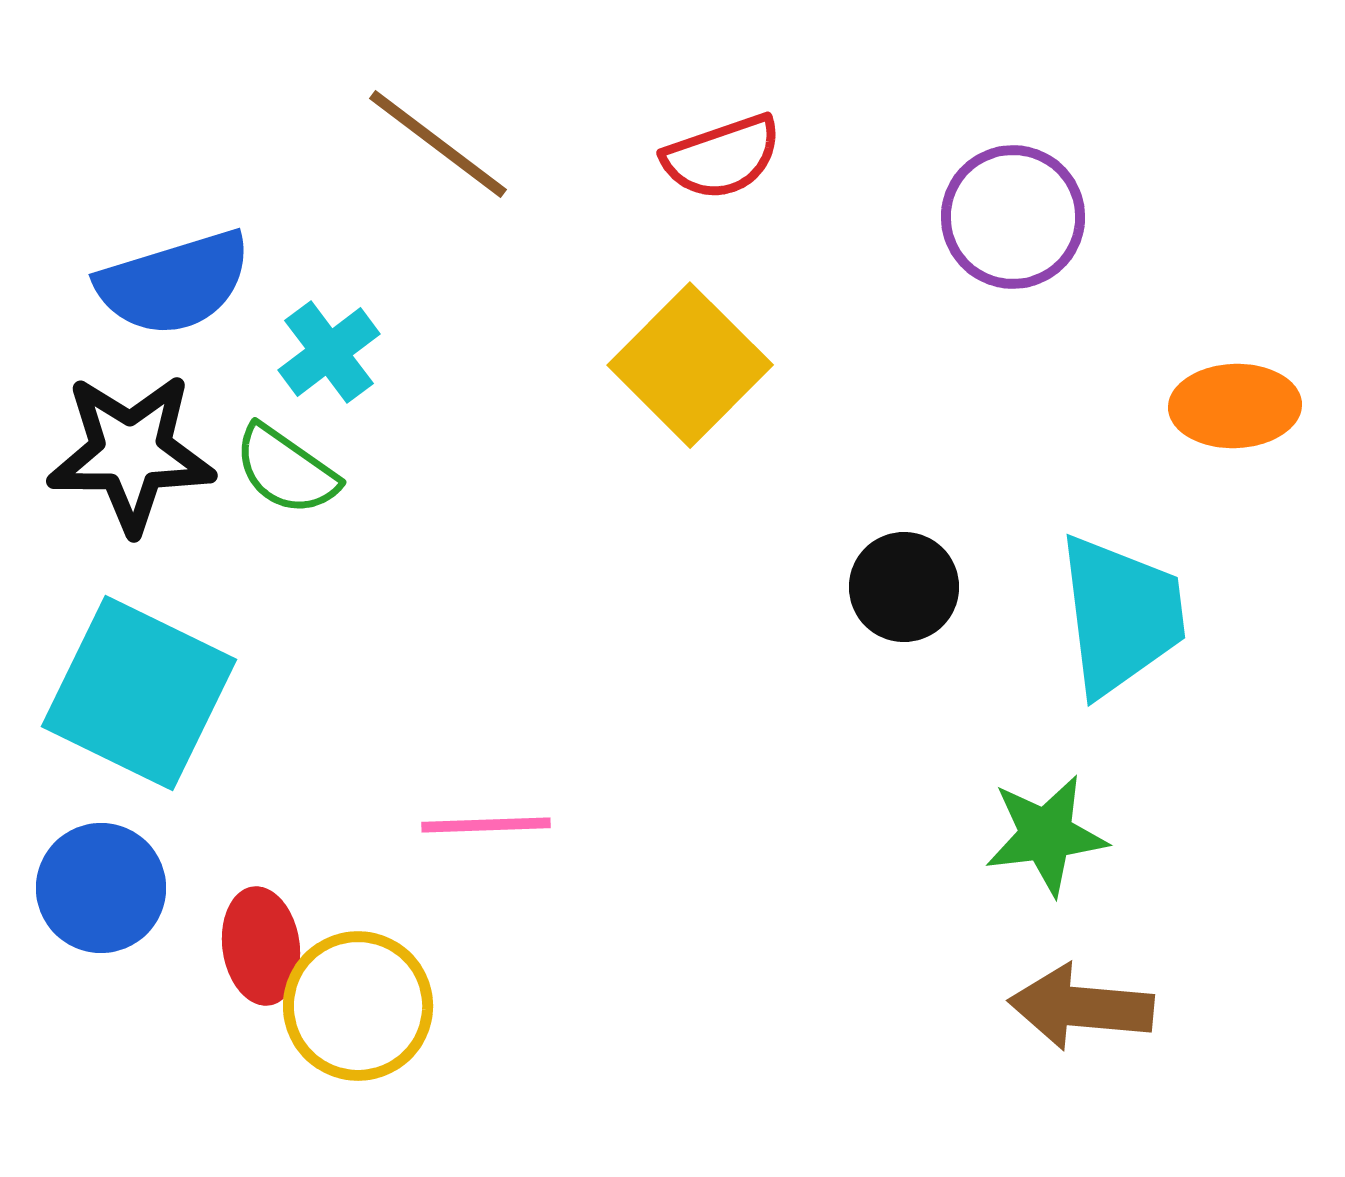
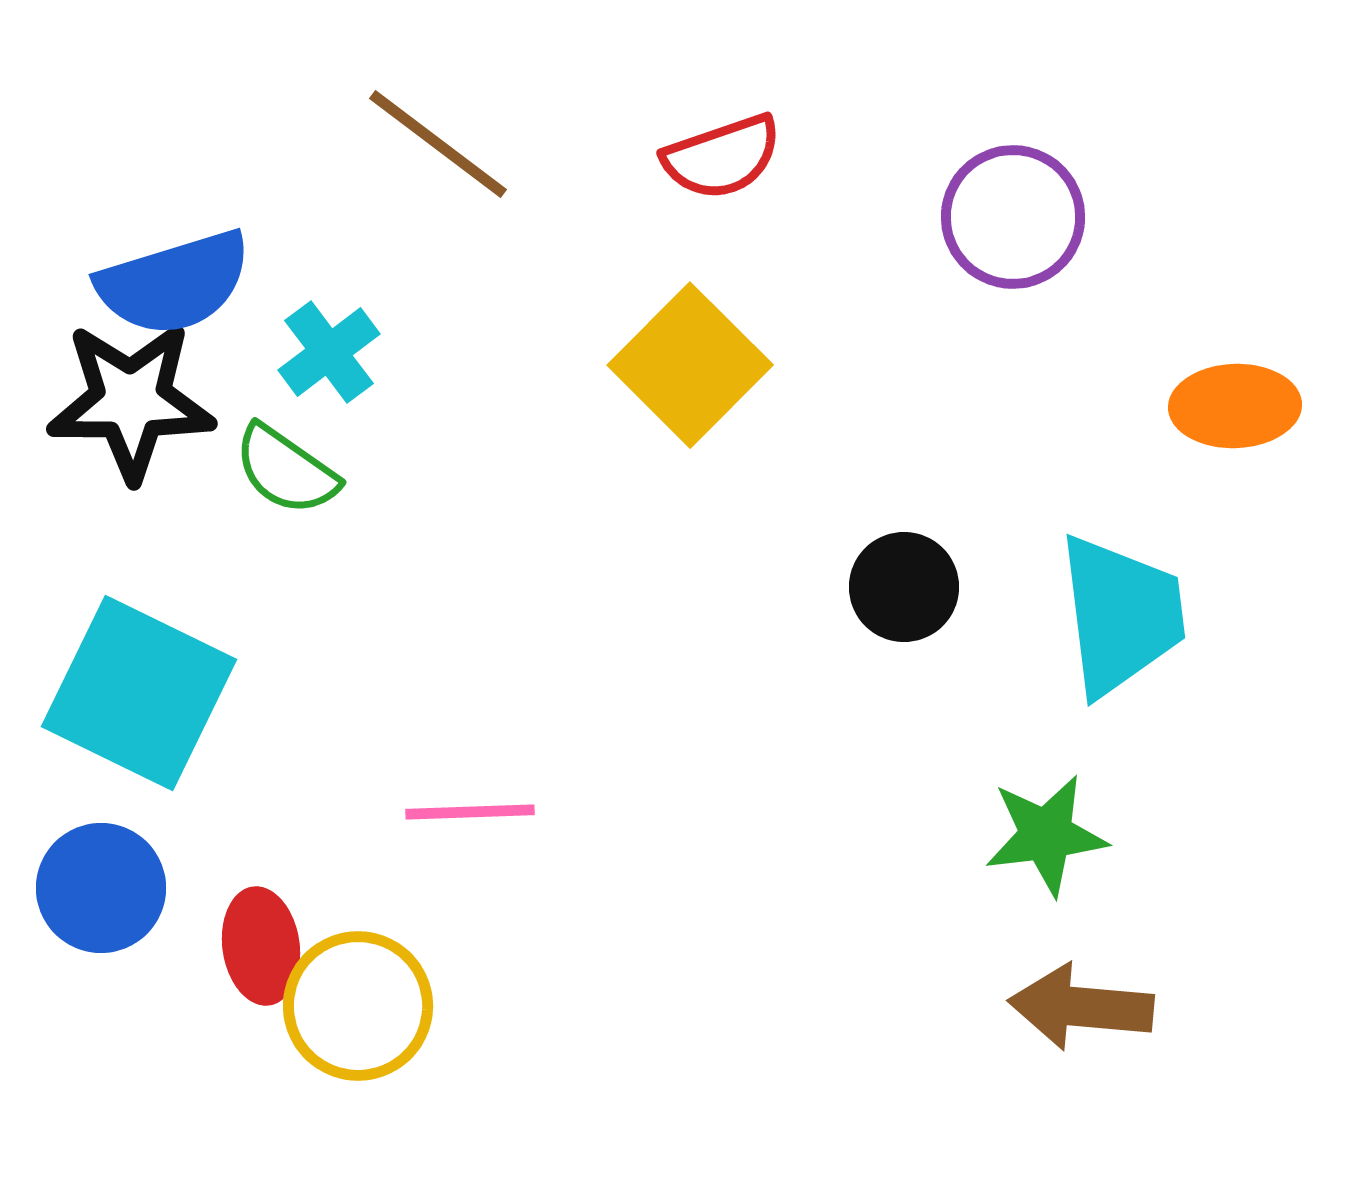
black star: moved 52 px up
pink line: moved 16 px left, 13 px up
